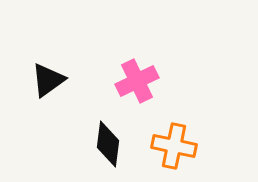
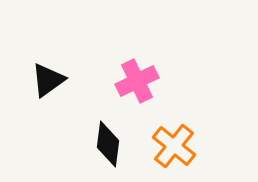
orange cross: rotated 27 degrees clockwise
